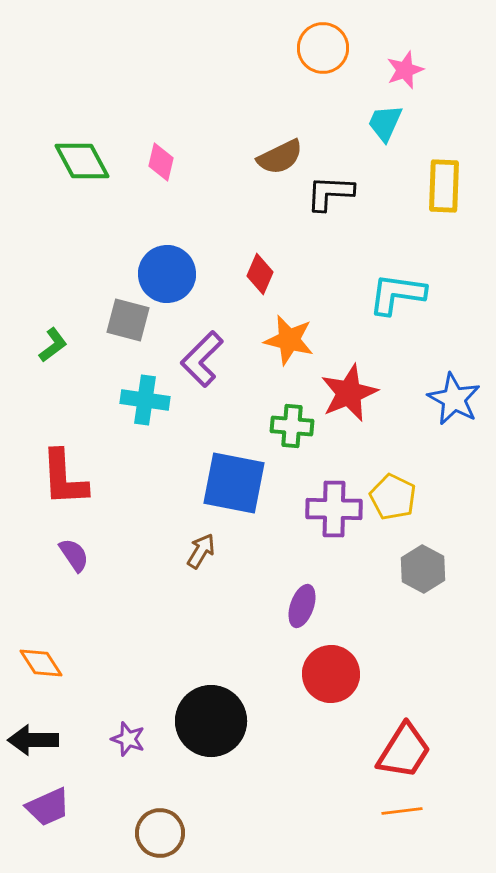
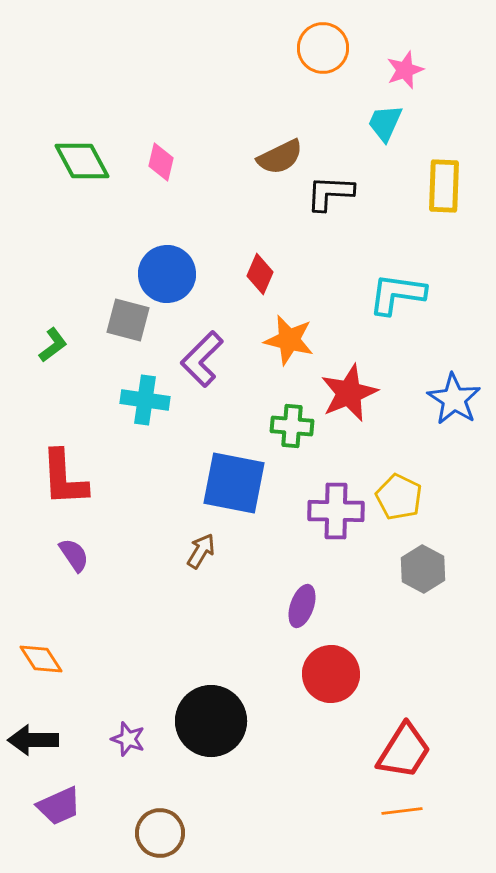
blue star: rotated 4 degrees clockwise
yellow pentagon: moved 6 px right
purple cross: moved 2 px right, 2 px down
orange diamond: moved 4 px up
purple trapezoid: moved 11 px right, 1 px up
